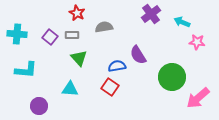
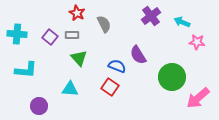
purple cross: moved 2 px down
gray semicircle: moved 3 px up; rotated 72 degrees clockwise
blue semicircle: rotated 30 degrees clockwise
